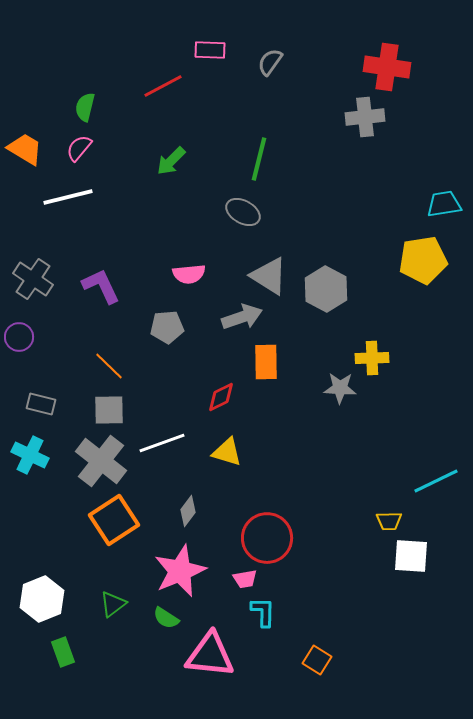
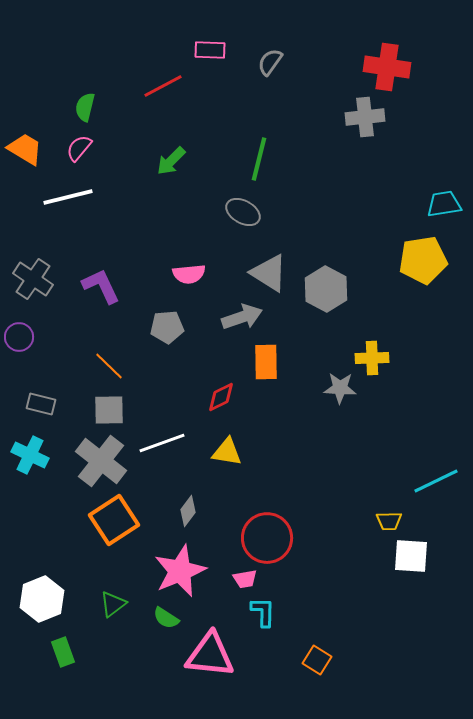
gray triangle at (269, 276): moved 3 px up
yellow triangle at (227, 452): rotated 8 degrees counterclockwise
